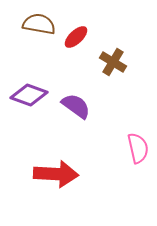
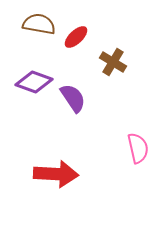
purple diamond: moved 5 px right, 13 px up
purple semicircle: moved 3 px left, 8 px up; rotated 20 degrees clockwise
